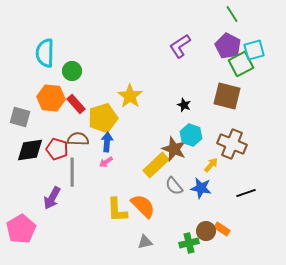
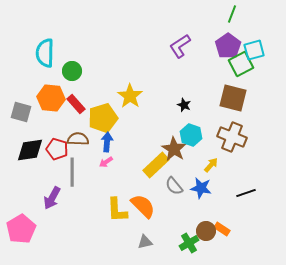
green line: rotated 54 degrees clockwise
purple pentagon: rotated 10 degrees clockwise
brown square: moved 6 px right, 2 px down
gray square: moved 1 px right, 5 px up
brown cross: moved 7 px up
brown star: rotated 10 degrees clockwise
green cross: rotated 18 degrees counterclockwise
